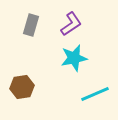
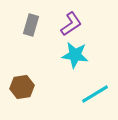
cyan star: moved 1 px right, 3 px up; rotated 20 degrees clockwise
cyan line: rotated 8 degrees counterclockwise
